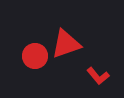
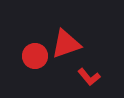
red L-shape: moved 9 px left, 1 px down
